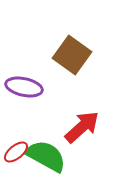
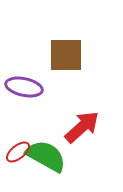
brown square: moved 6 px left; rotated 36 degrees counterclockwise
red ellipse: moved 2 px right
